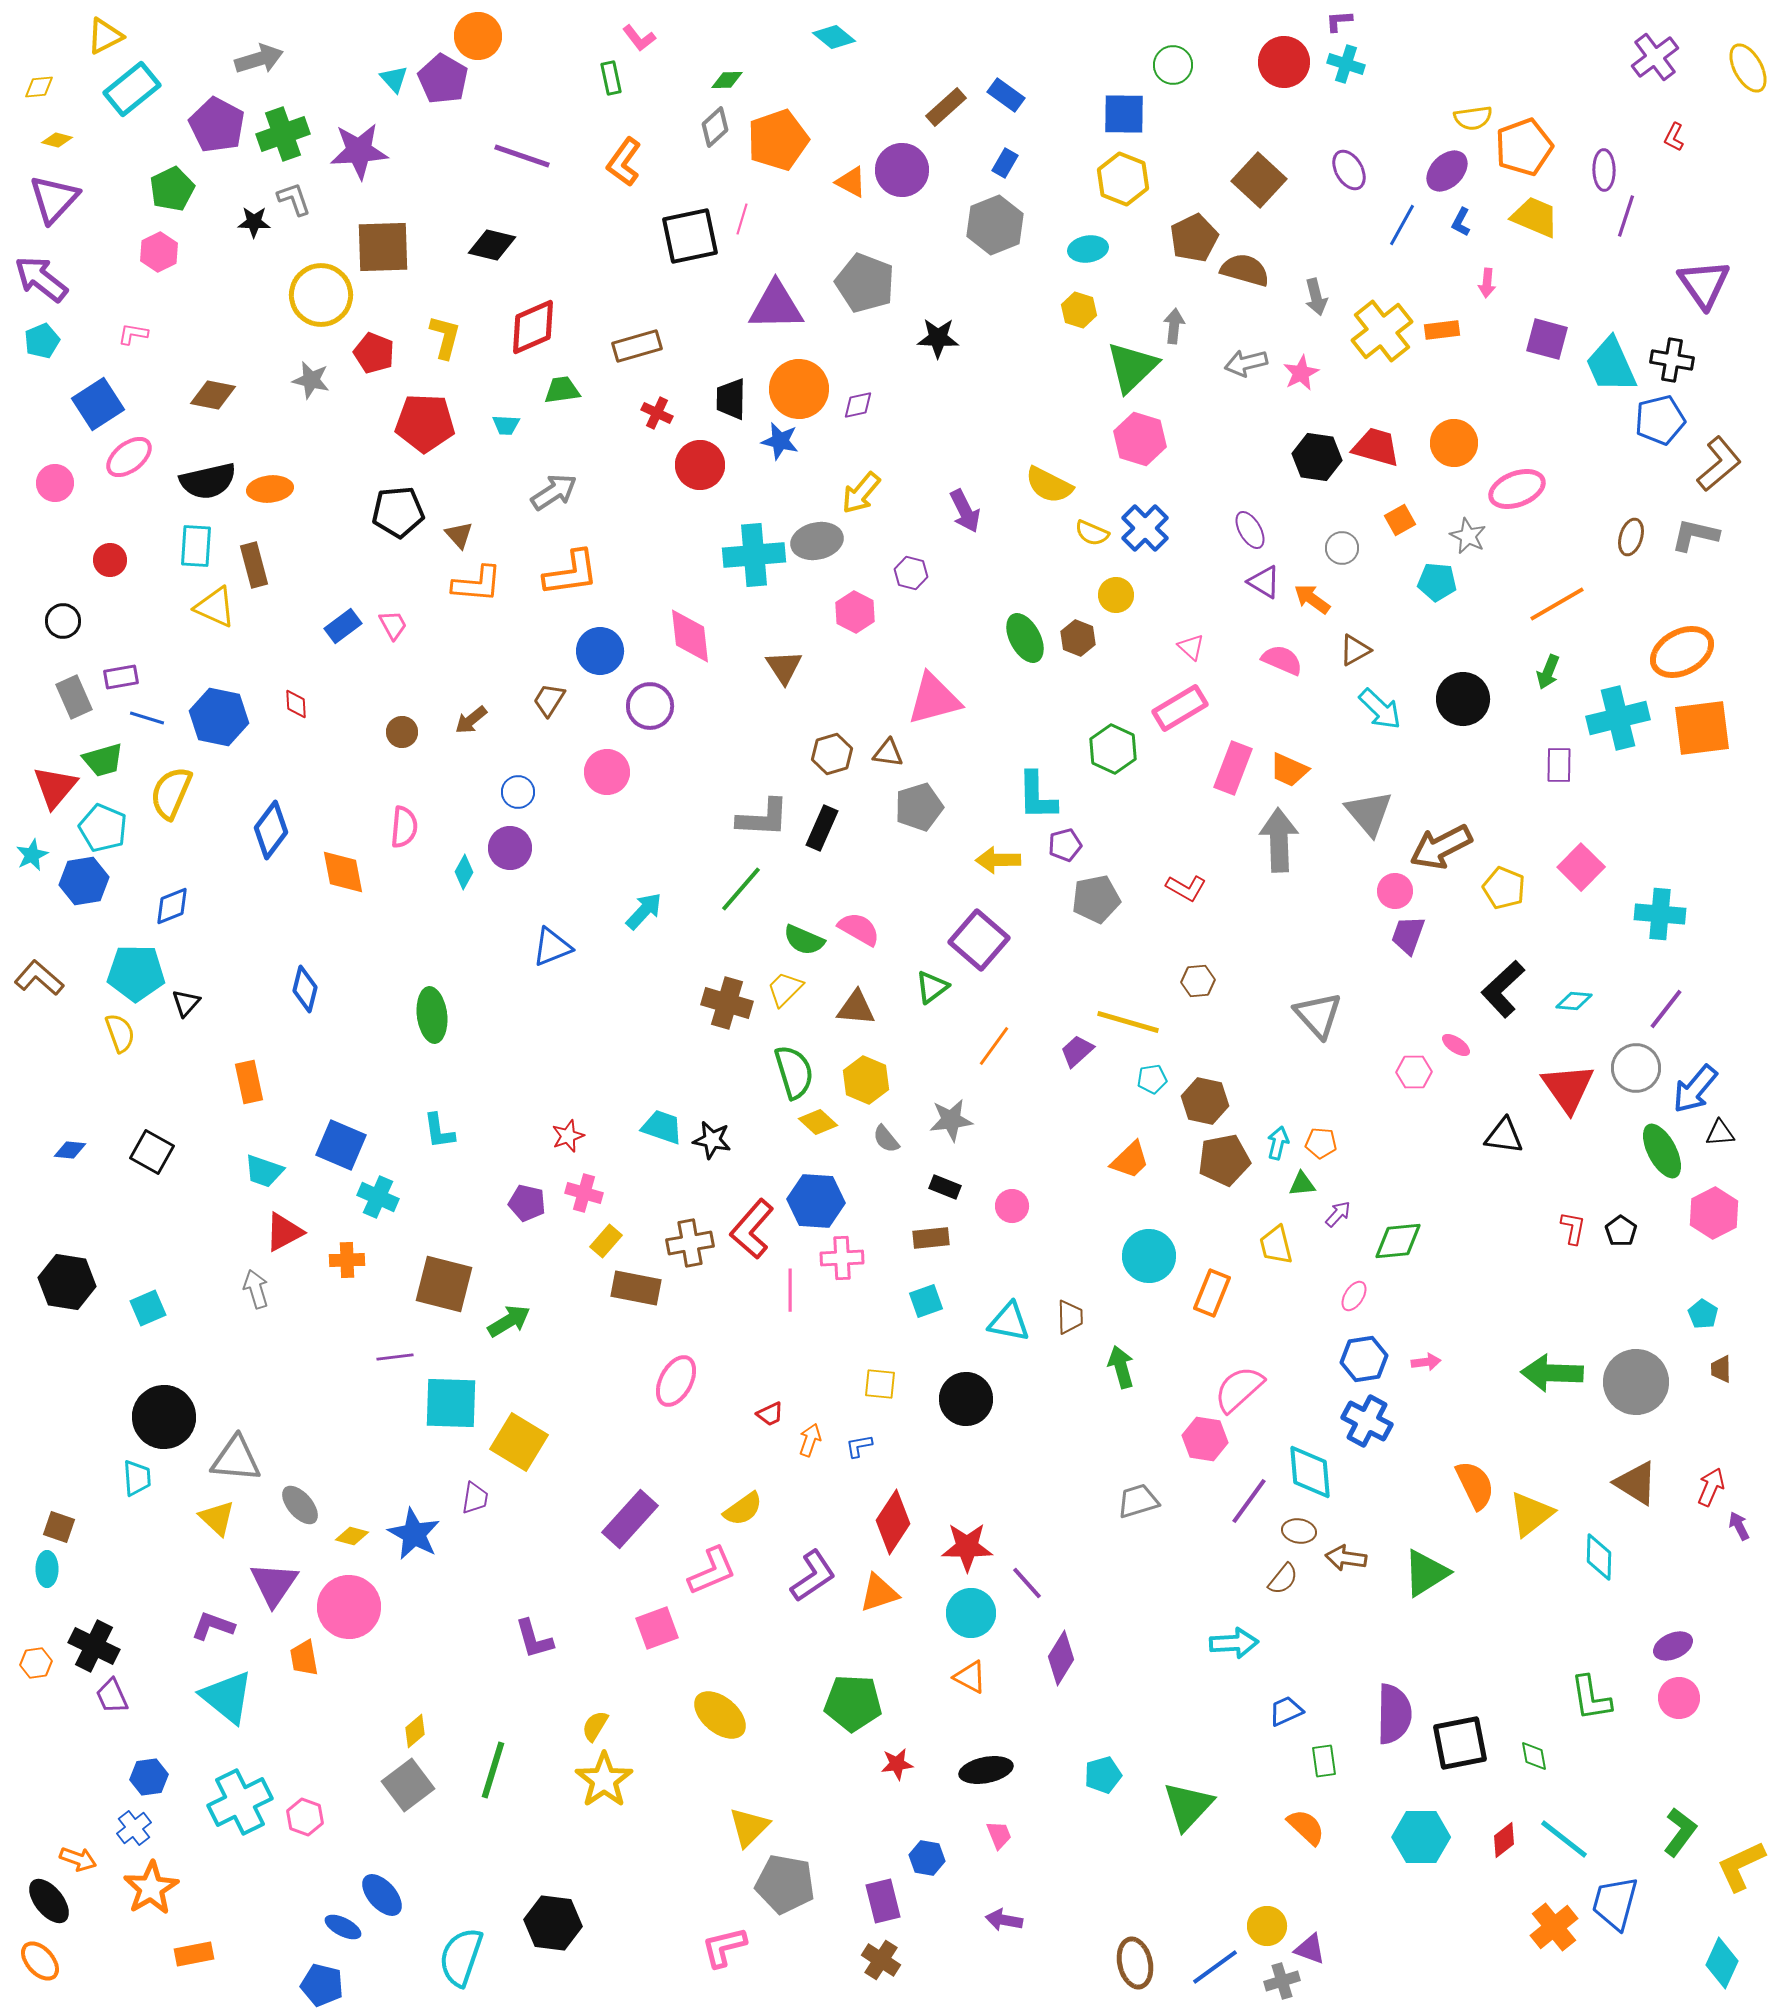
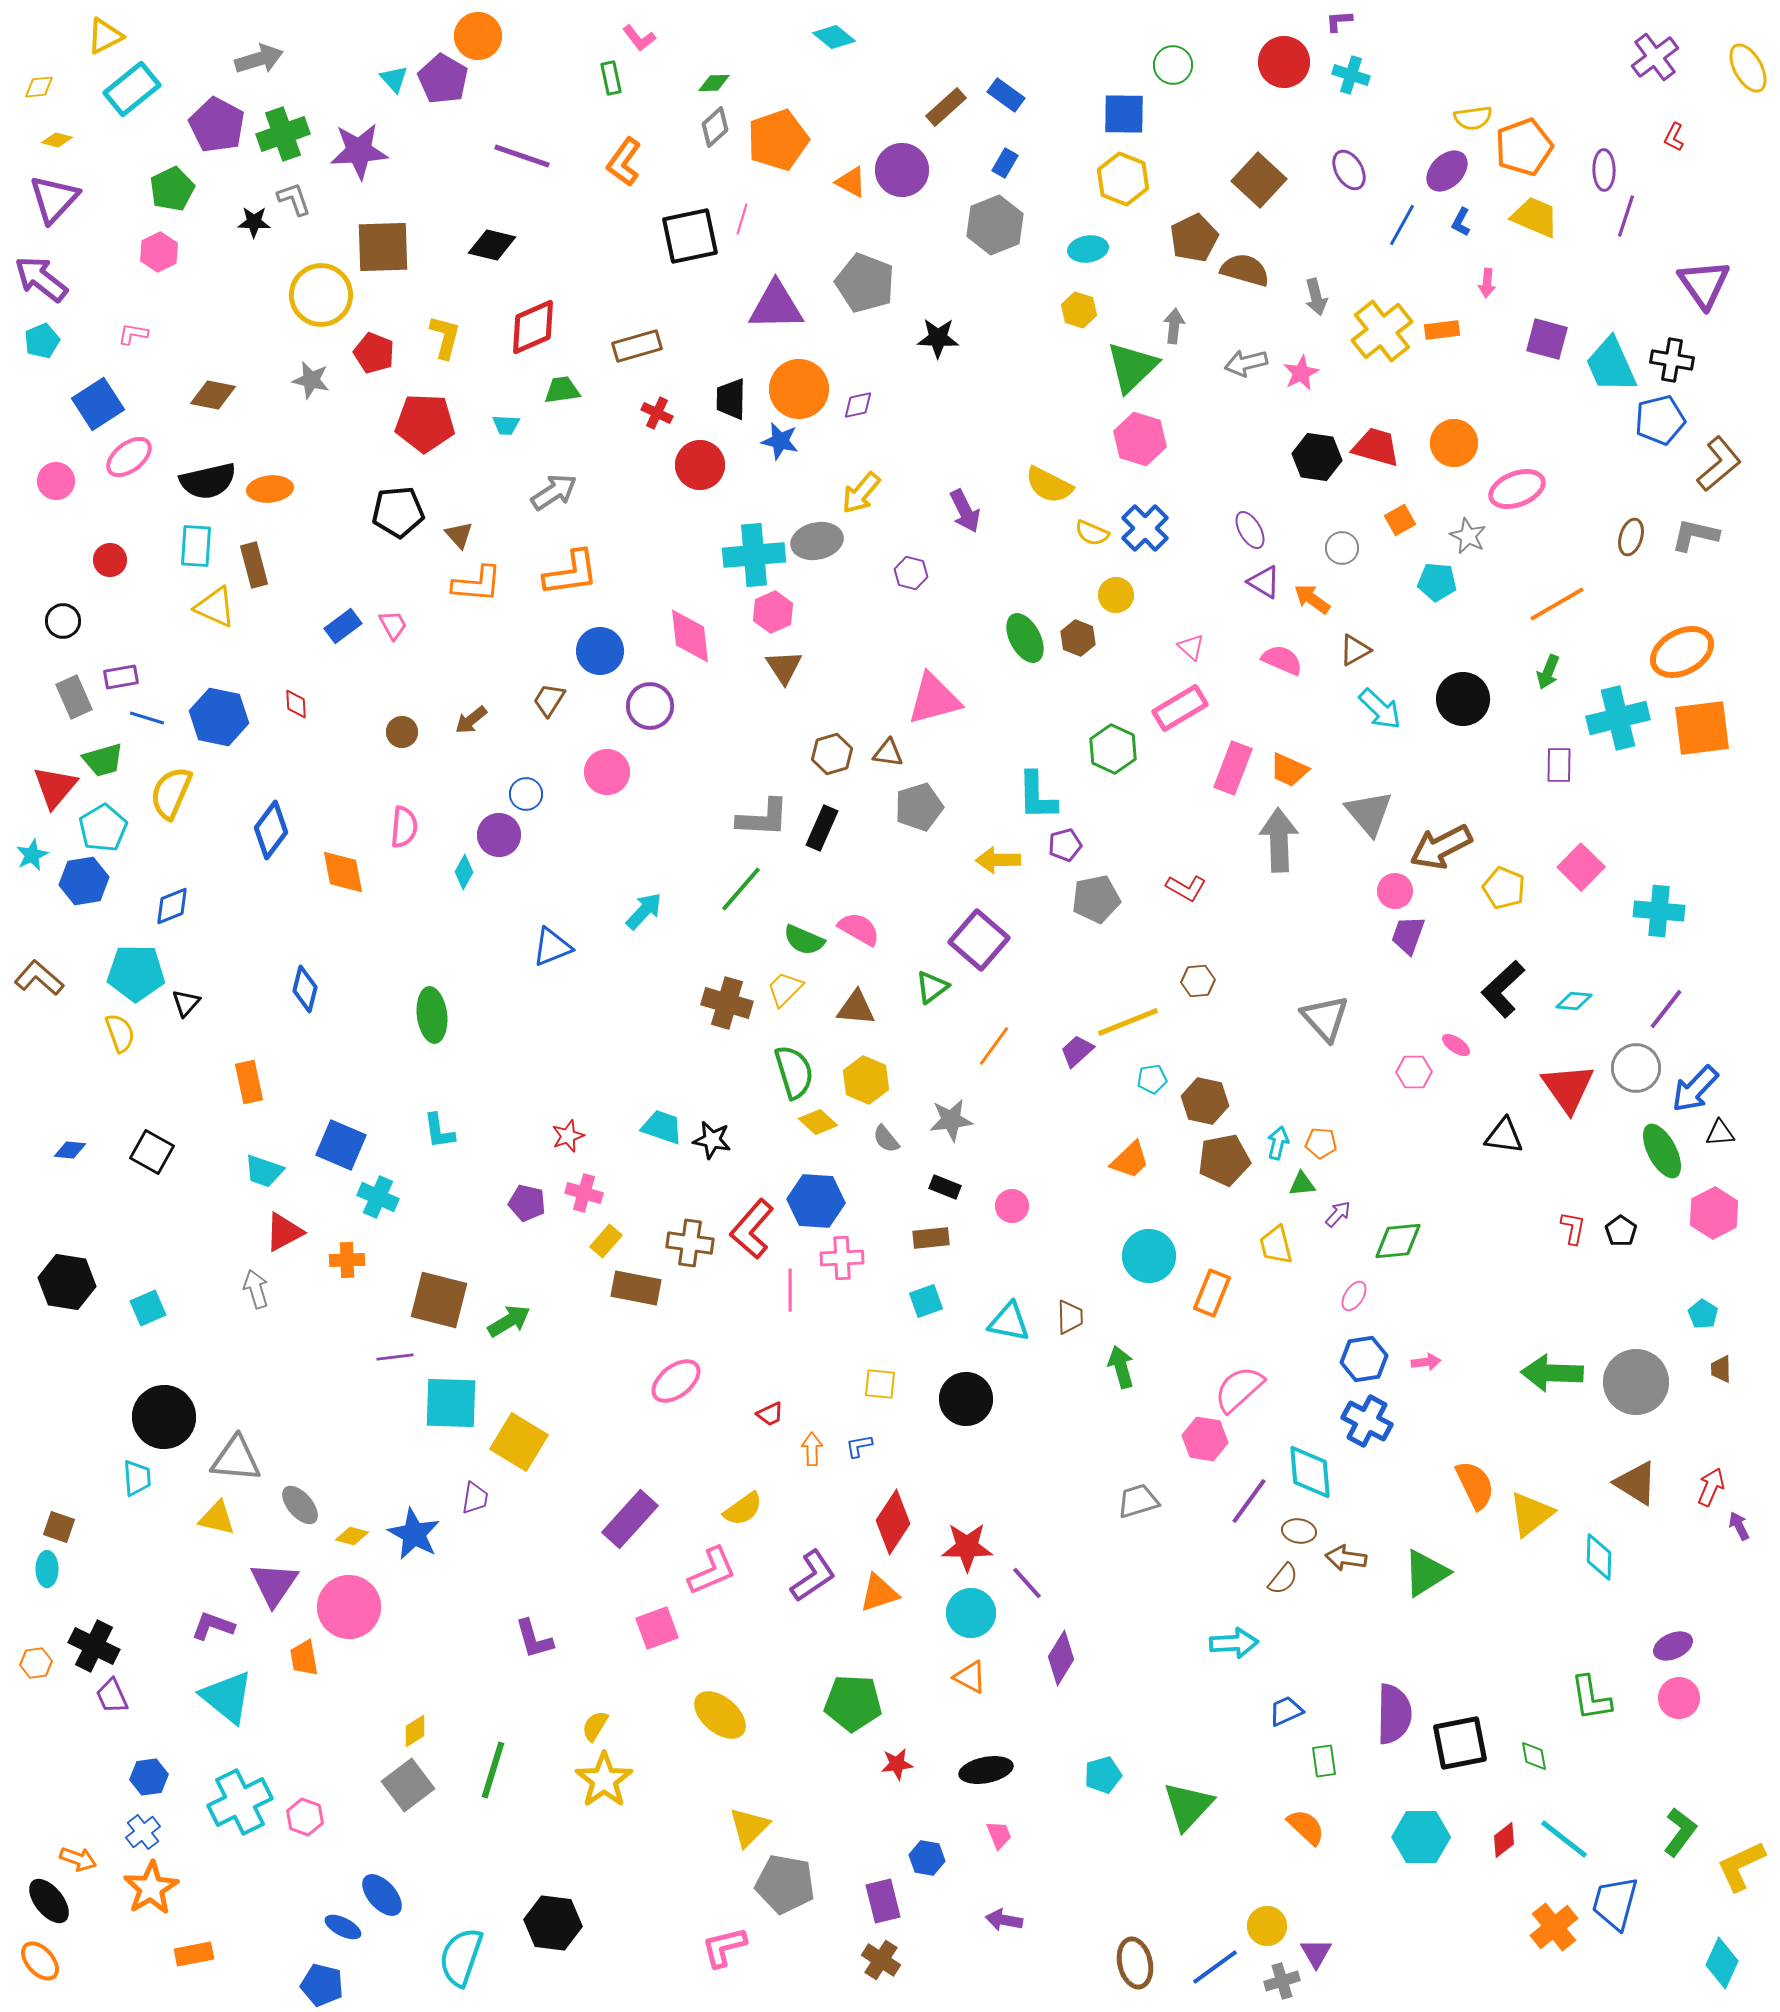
cyan cross at (1346, 64): moved 5 px right, 11 px down
green diamond at (727, 80): moved 13 px left, 3 px down
pink circle at (55, 483): moved 1 px right, 2 px up
pink hexagon at (855, 612): moved 82 px left; rotated 9 degrees clockwise
blue circle at (518, 792): moved 8 px right, 2 px down
cyan pentagon at (103, 828): rotated 18 degrees clockwise
purple circle at (510, 848): moved 11 px left, 13 px up
cyan cross at (1660, 914): moved 1 px left, 3 px up
gray triangle at (1318, 1015): moved 7 px right, 3 px down
yellow line at (1128, 1022): rotated 38 degrees counterclockwise
blue arrow at (1695, 1089): rotated 4 degrees clockwise
brown cross at (690, 1243): rotated 18 degrees clockwise
brown square at (444, 1284): moved 5 px left, 16 px down
pink ellipse at (676, 1381): rotated 24 degrees clockwise
orange arrow at (810, 1440): moved 2 px right, 9 px down; rotated 20 degrees counterclockwise
yellow triangle at (217, 1518): rotated 30 degrees counterclockwise
yellow diamond at (415, 1731): rotated 8 degrees clockwise
blue cross at (134, 1828): moved 9 px right, 4 px down
purple triangle at (1310, 1949): moved 6 px right, 4 px down; rotated 40 degrees clockwise
